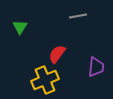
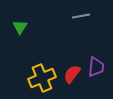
gray line: moved 3 px right
red semicircle: moved 15 px right, 20 px down
yellow cross: moved 3 px left, 2 px up
